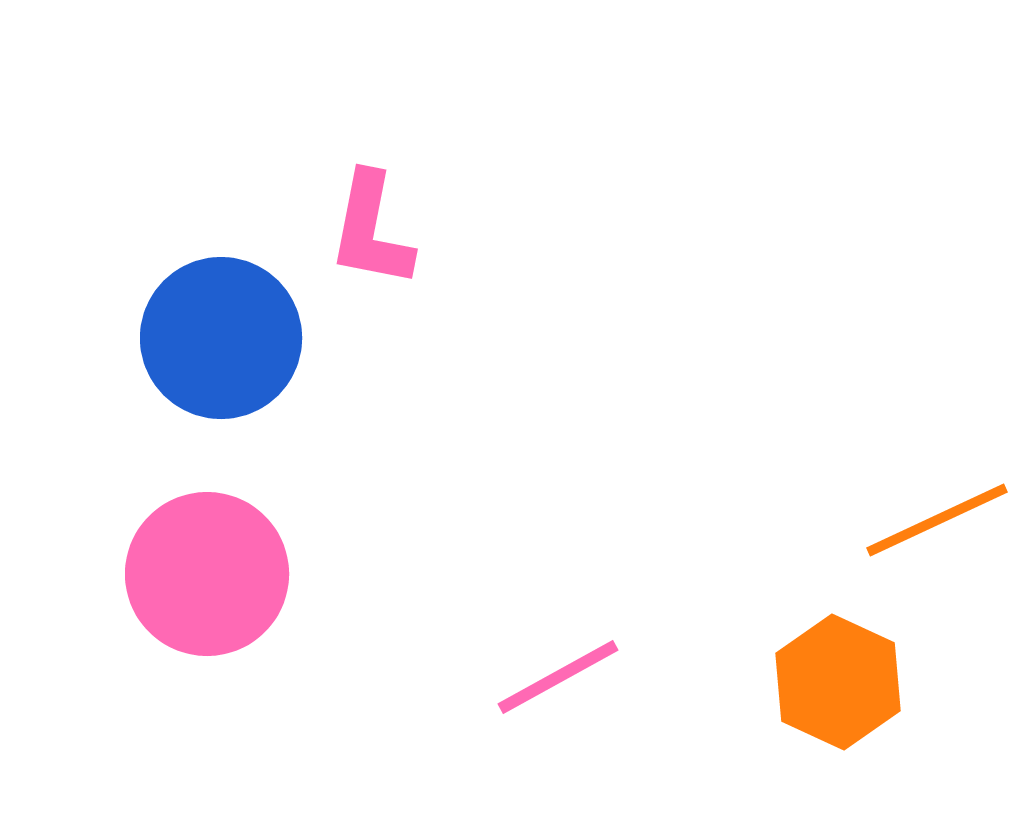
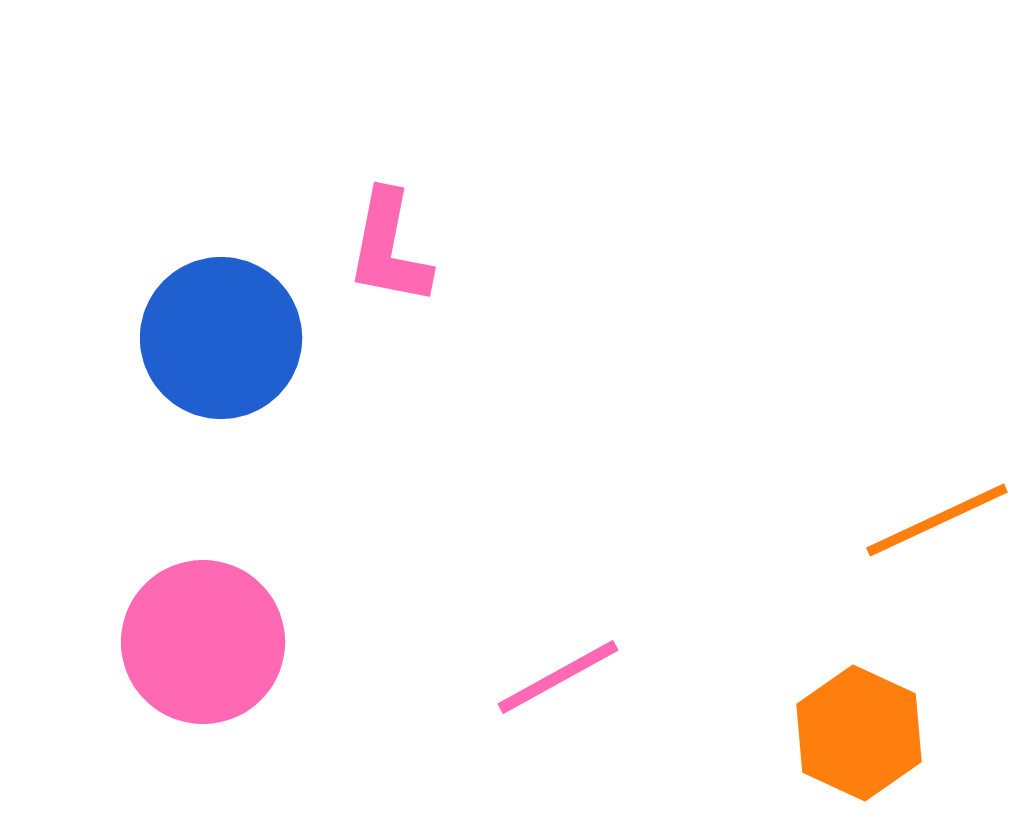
pink L-shape: moved 18 px right, 18 px down
pink circle: moved 4 px left, 68 px down
orange hexagon: moved 21 px right, 51 px down
